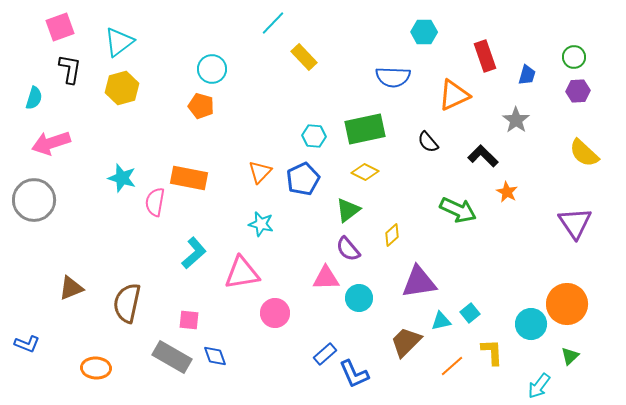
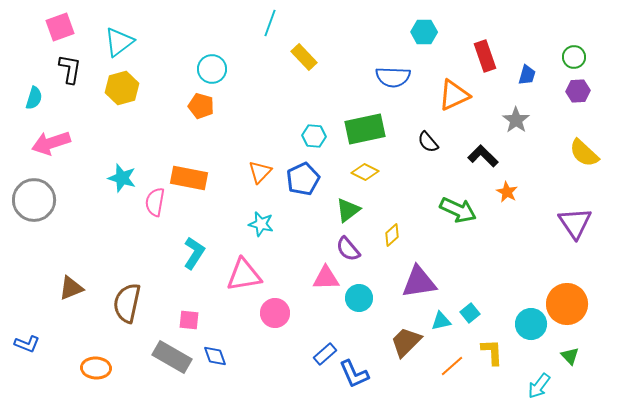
cyan line at (273, 23): moved 3 px left; rotated 24 degrees counterclockwise
cyan L-shape at (194, 253): rotated 16 degrees counterclockwise
pink triangle at (242, 273): moved 2 px right, 2 px down
green triangle at (570, 356): rotated 30 degrees counterclockwise
